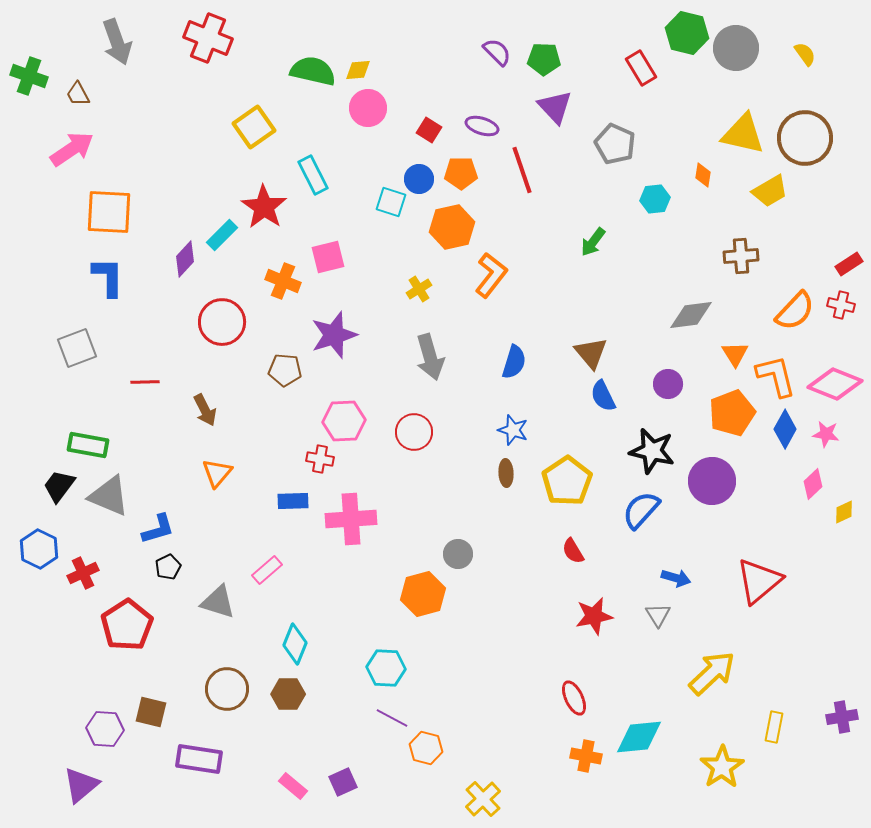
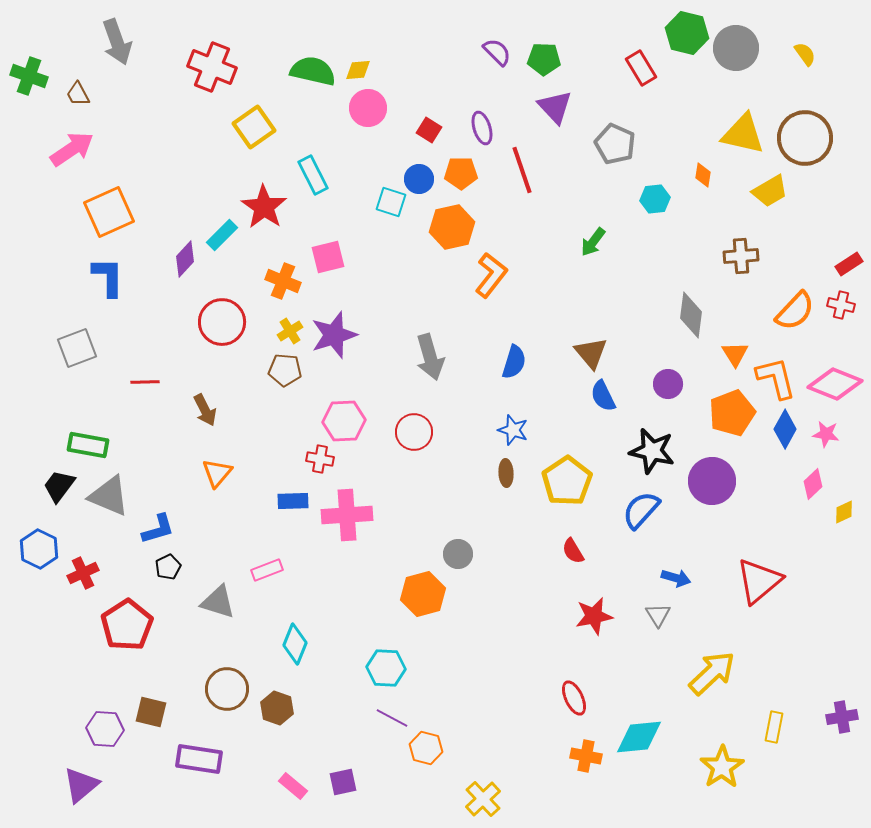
red cross at (208, 38): moved 4 px right, 29 px down
purple ellipse at (482, 126): moved 2 px down; rotated 56 degrees clockwise
orange square at (109, 212): rotated 27 degrees counterclockwise
yellow cross at (419, 289): moved 129 px left, 42 px down
gray diamond at (691, 315): rotated 75 degrees counterclockwise
orange L-shape at (776, 376): moved 2 px down
pink cross at (351, 519): moved 4 px left, 4 px up
pink rectangle at (267, 570): rotated 20 degrees clockwise
brown hexagon at (288, 694): moved 11 px left, 14 px down; rotated 20 degrees clockwise
purple square at (343, 782): rotated 12 degrees clockwise
